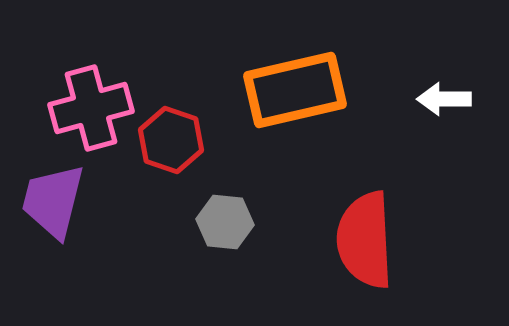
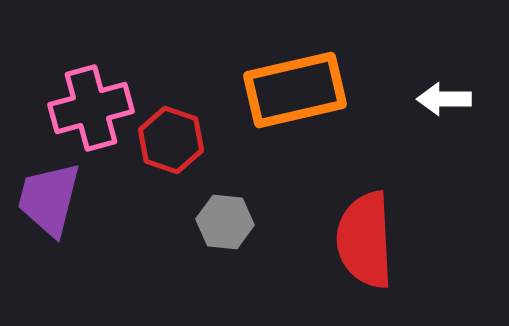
purple trapezoid: moved 4 px left, 2 px up
